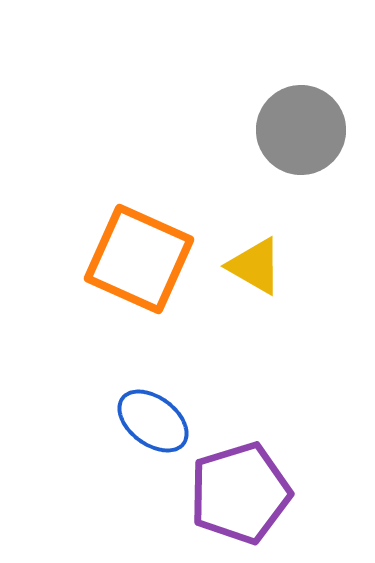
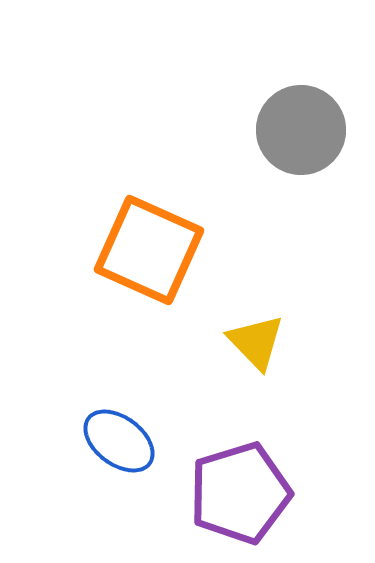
orange square: moved 10 px right, 9 px up
yellow triangle: moved 1 px right, 76 px down; rotated 16 degrees clockwise
blue ellipse: moved 34 px left, 20 px down
